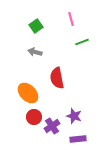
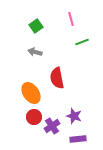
orange ellipse: moved 3 px right; rotated 10 degrees clockwise
